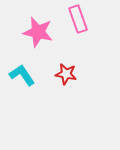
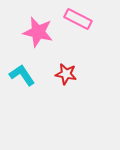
pink rectangle: rotated 44 degrees counterclockwise
